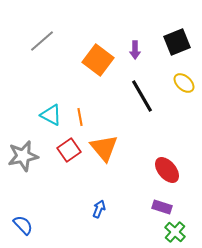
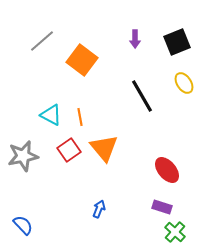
purple arrow: moved 11 px up
orange square: moved 16 px left
yellow ellipse: rotated 15 degrees clockwise
